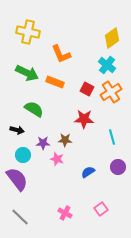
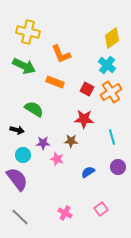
green arrow: moved 3 px left, 7 px up
brown star: moved 6 px right, 1 px down
